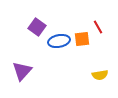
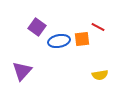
red line: rotated 32 degrees counterclockwise
